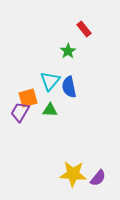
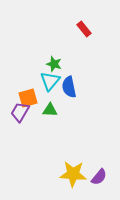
green star: moved 14 px left, 13 px down; rotated 21 degrees counterclockwise
purple semicircle: moved 1 px right, 1 px up
